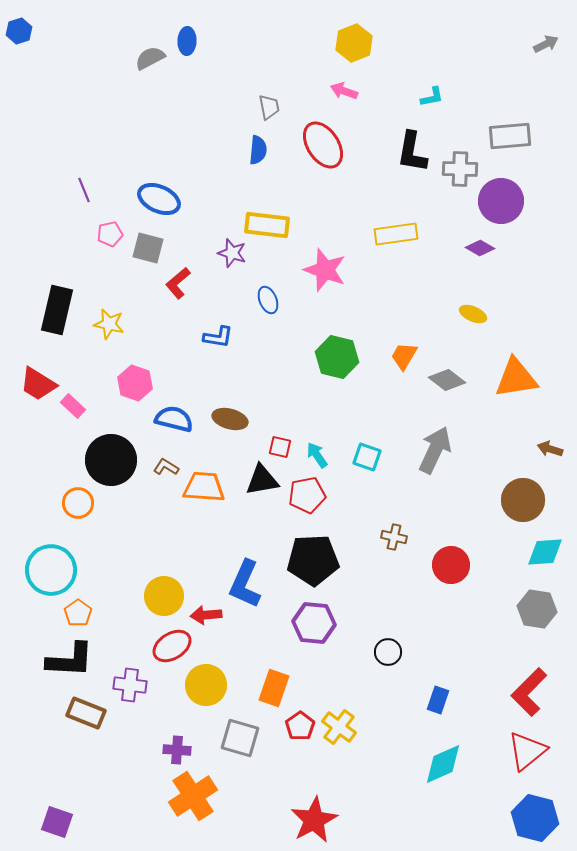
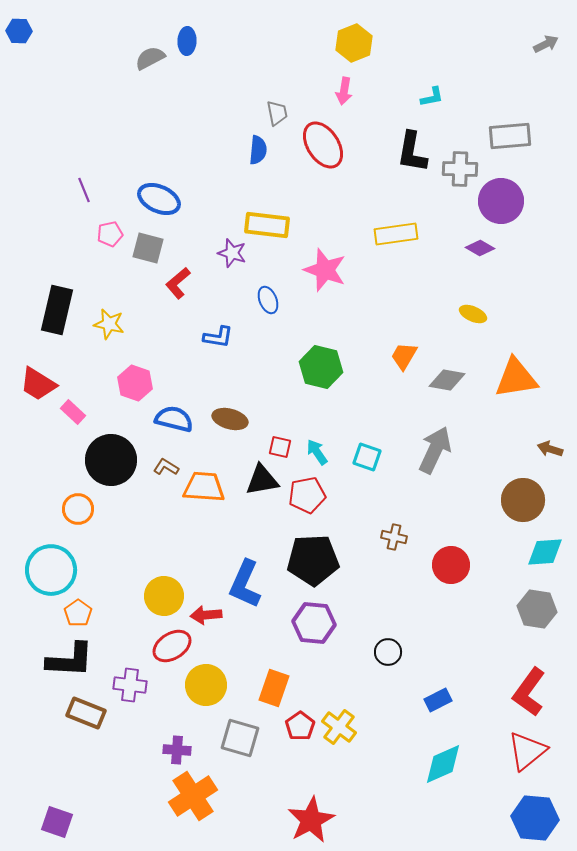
blue hexagon at (19, 31): rotated 20 degrees clockwise
pink arrow at (344, 91): rotated 100 degrees counterclockwise
gray trapezoid at (269, 107): moved 8 px right, 6 px down
green hexagon at (337, 357): moved 16 px left, 10 px down
gray diamond at (447, 380): rotated 27 degrees counterclockwise
pink rectangle at (73, 406): moved 6 px down
cyan arrow at (317, 455): moved 3 px up
orange circle at (78, 503): moved 6 px down
red L-shape at (529, 692): rotated 9 degrees counterclockwise
blue rectangle at (438, 700): rotated 44 degrees clockwise
blue hexagon at (535, 818): rotated 9 degrees counterclockwise
red star at (314, 820): moved 3 px left
